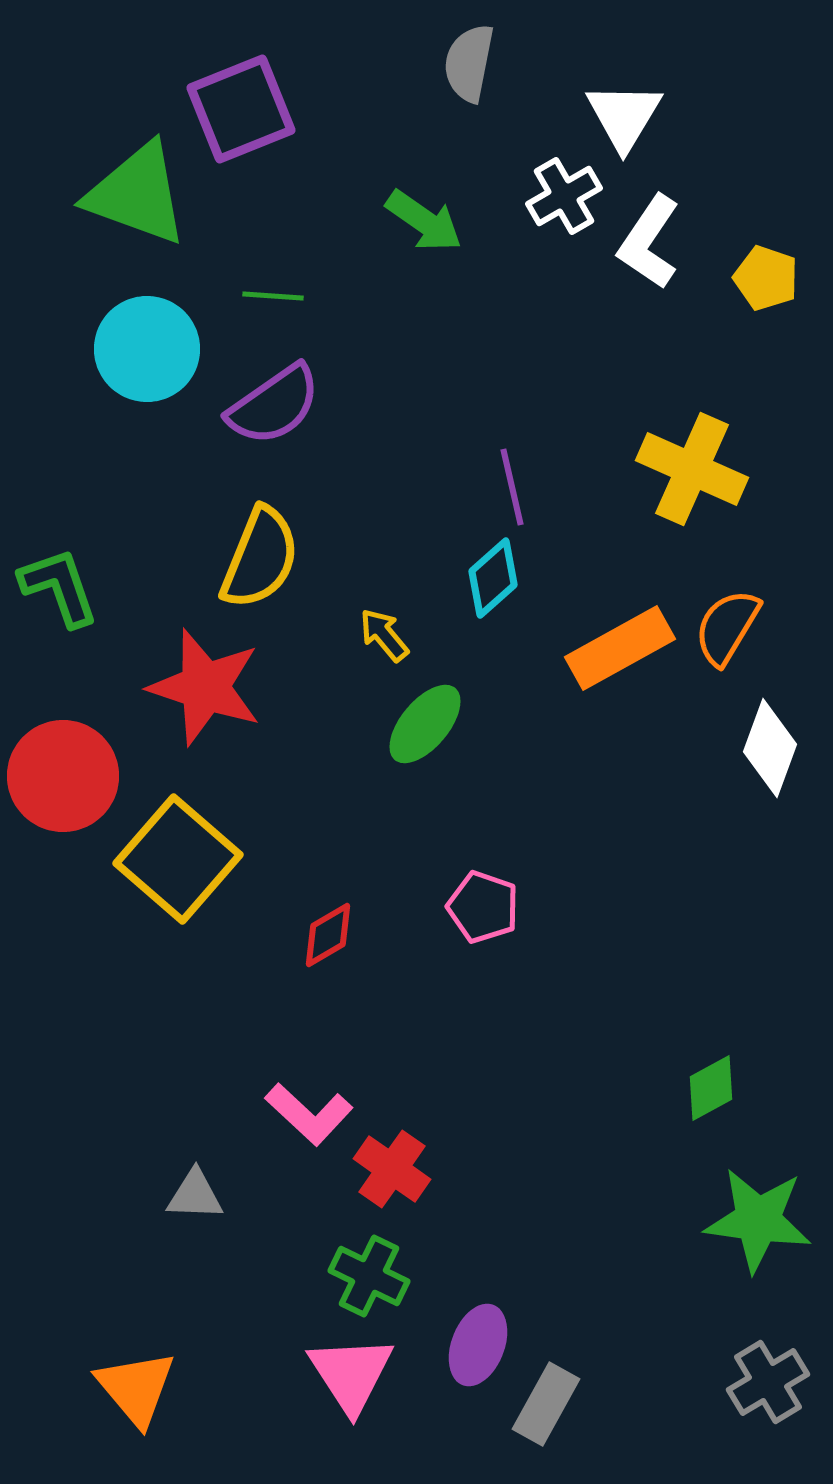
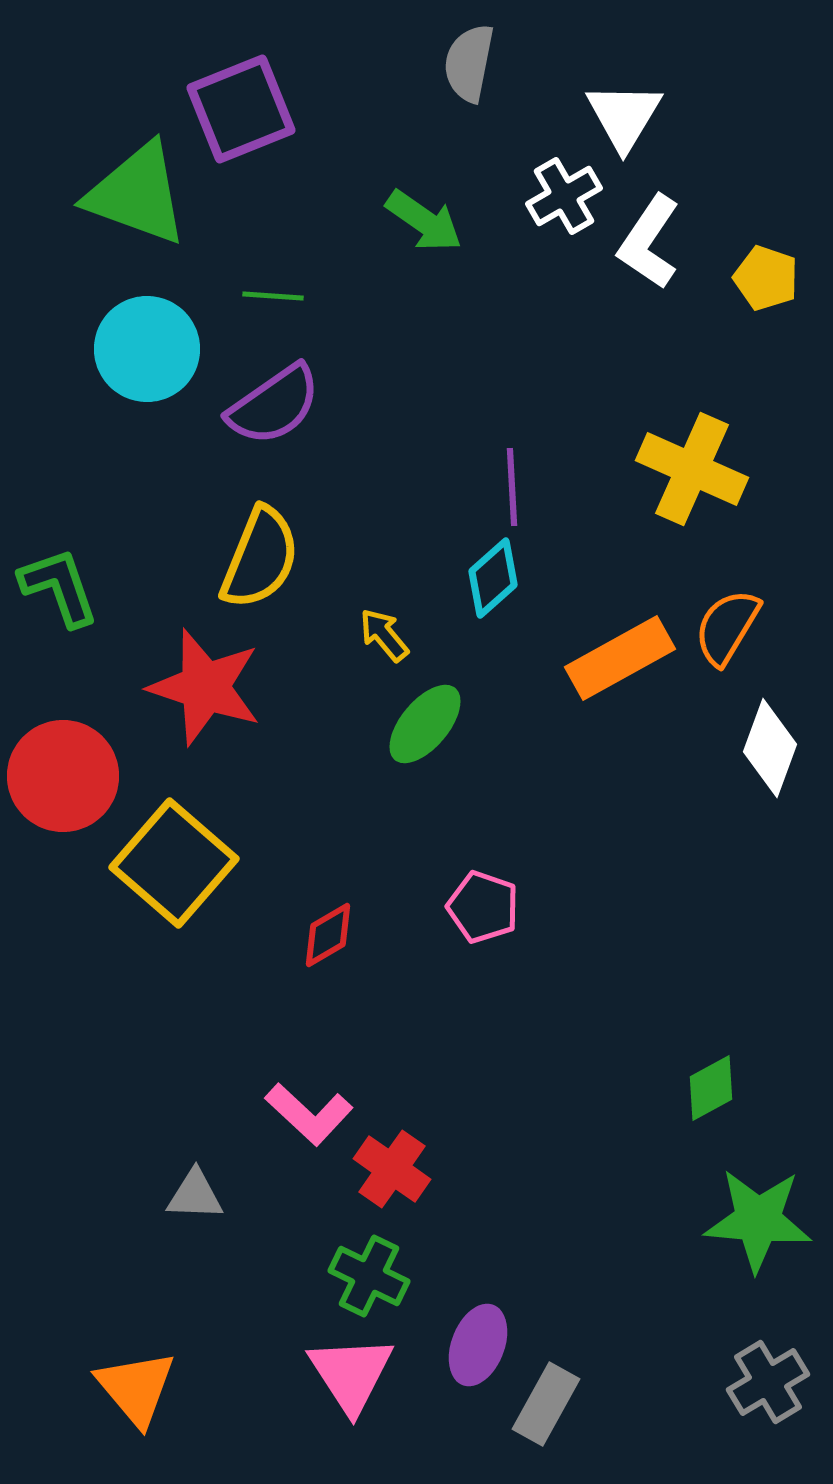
purple line: rotated 10 degrees clockwise
orange rectangle: moved 10 px down
yellow square: moved 4 px left, 4 px down
green star: rotated 3 degrees counterclockwise
